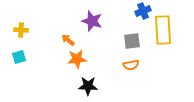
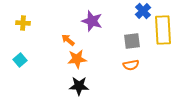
blue cross: rotated 21 degrees counterclockwise
yellow cross: moved 2 px right, 7 px up
cyan square: moved 1 px right, 3 px down; rotated 24 degrees counterclockwise
black star: moved 9 px left
